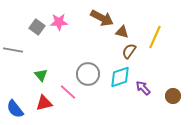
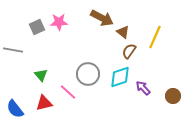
gray square: rotated 28 degrees clockwise
brown triangle: moved 1 px right; rotated 24 degrees clockwise
